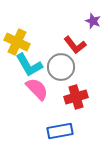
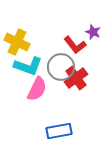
purple star: moved 11 px down
cyan L-shape: moved 1 px left, 1 px down; rotated 40 degrees counterclockwise
pink semicircle: rotated 70 degrees clockwise
red cross: moved 19 px up; rotated 20 degrees counterclockwise
blue rectangle: moved 1 px left
